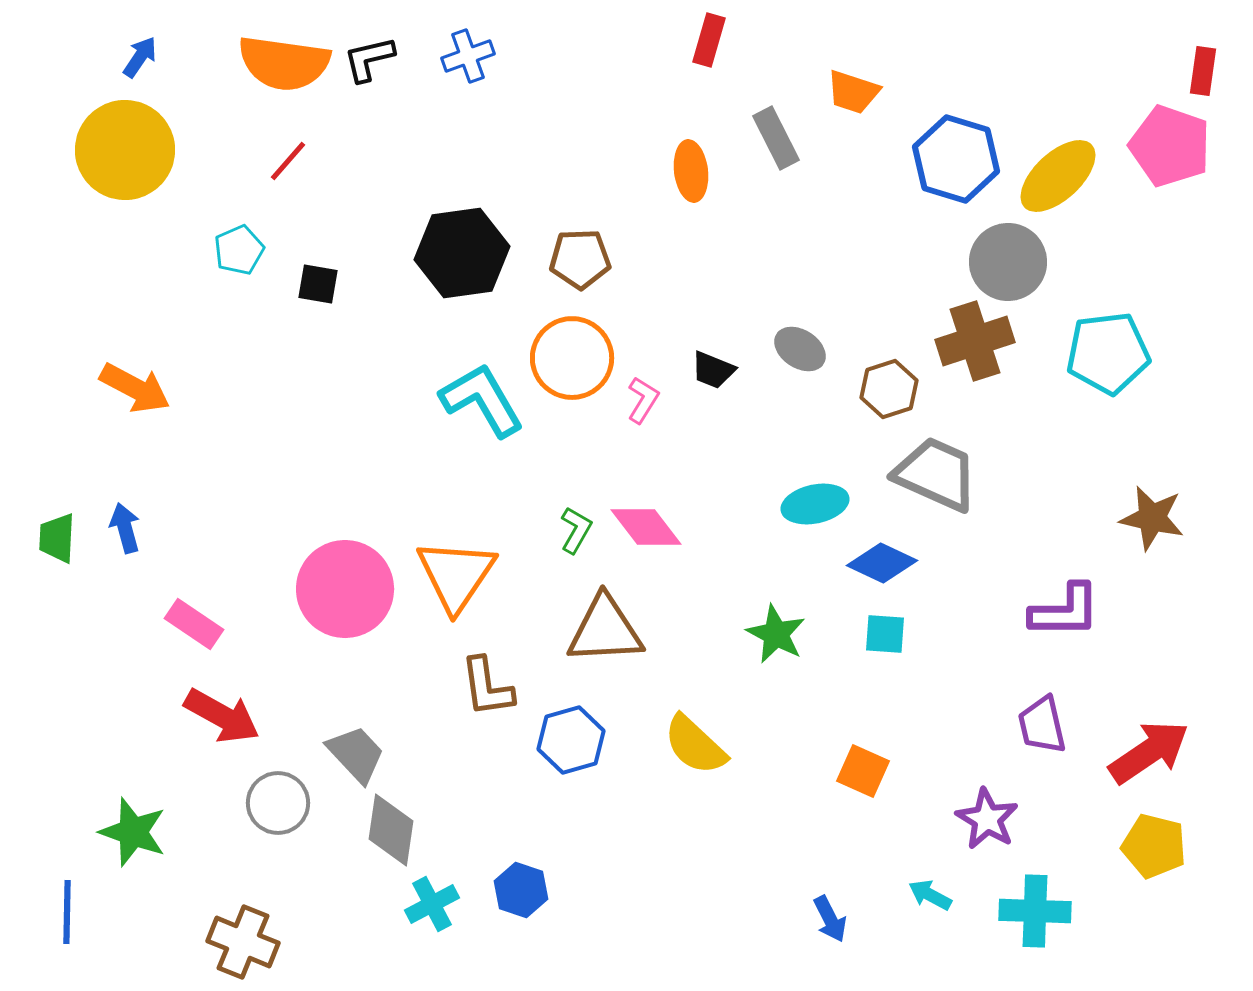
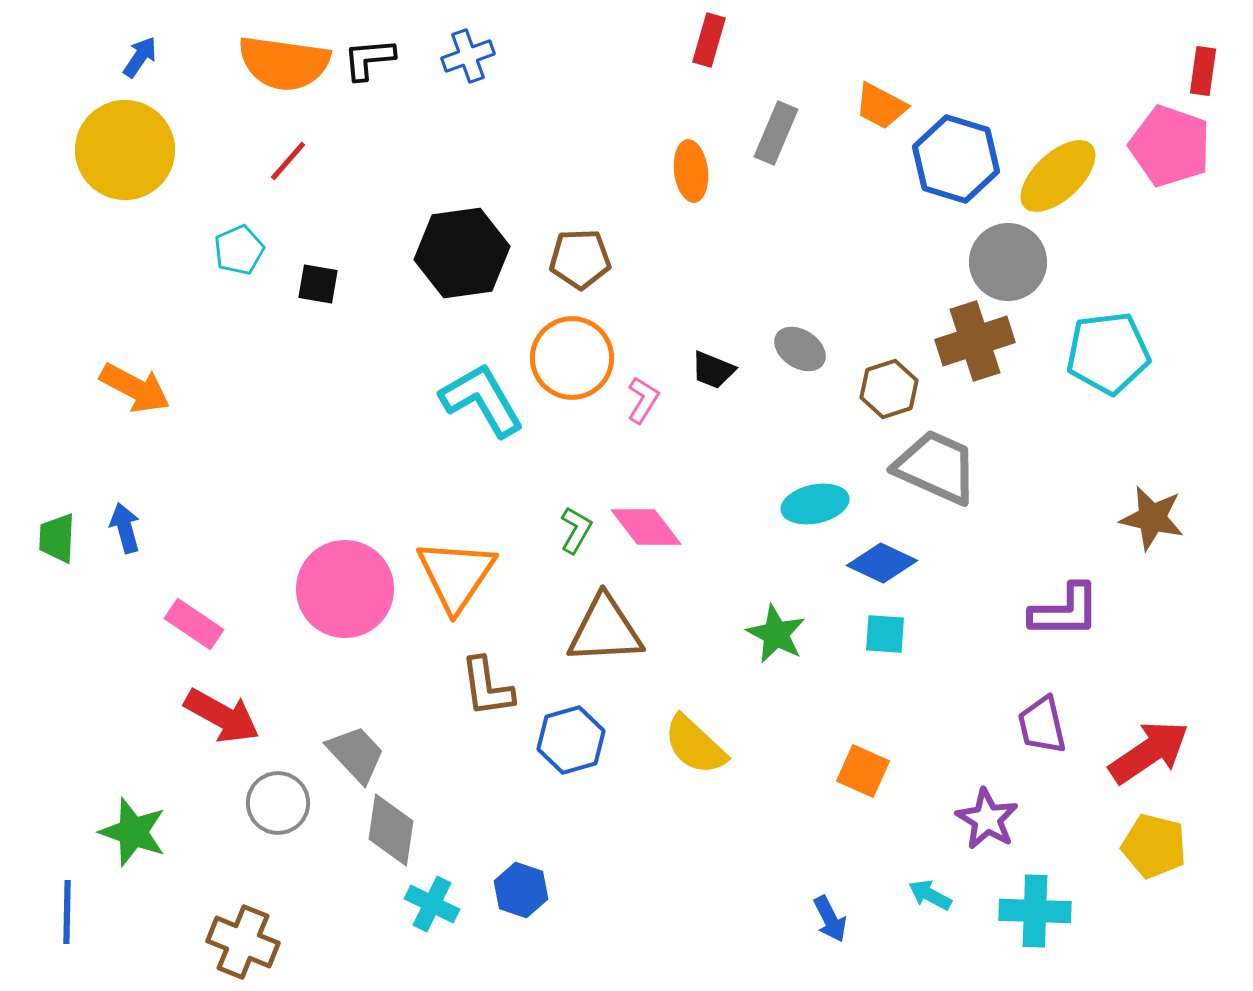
black L-shape at (369, 59): rotated 8 degrees clockwise
orange trapezoid at (853, 92): moved 28 px right, 14 px down; rotated 10 degrees clockwise
gray rectangle at (776, 138): moved 5 px up; rotated 50 degrees clockwise
gray trapezoid at (936, 474): moved 7 px up
cyan cross at (432, 904): rotated 36 degrees counterclockwise
